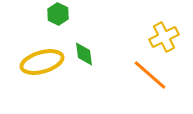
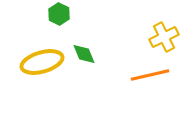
green hexagon: moved 1 px right
green diamond: rotated 15 degrees counterclockwise
orange line: rotated 54 degrees counterclockwise
